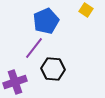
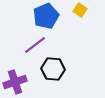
yellow square: moved 6 px left
blue pentagon: moved 5 px up
purple line: moved 1 px right, 3 px up; rotated 15 degrees clockwise
